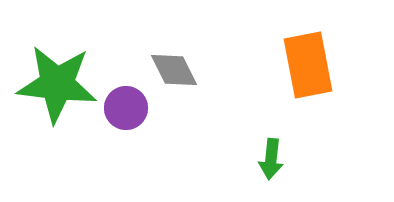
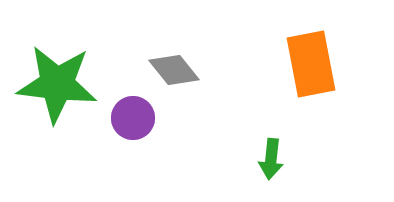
orange rectangle: moved 3 px right, 1 px up
gray diamond: rotated 12 degrees counterclockwise
purple circle: moved 7 px right, 10 px down
